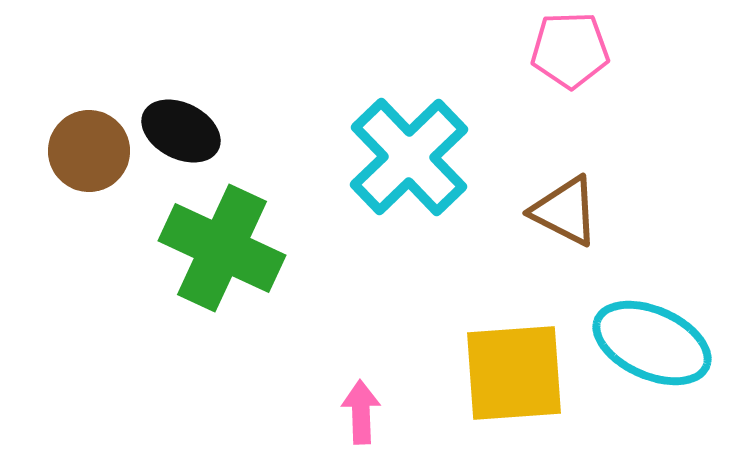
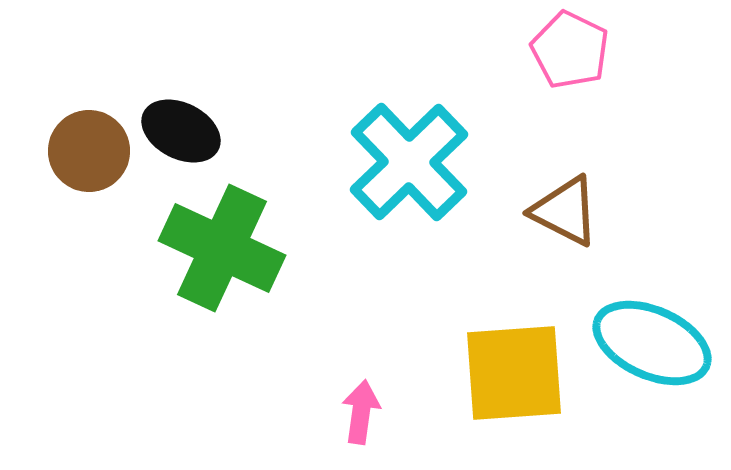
pink pentagon: rotated 28 degrees clockwise
cyan cross: moved 5 px down
pink arrow: rotated 10 degrees clockwise
